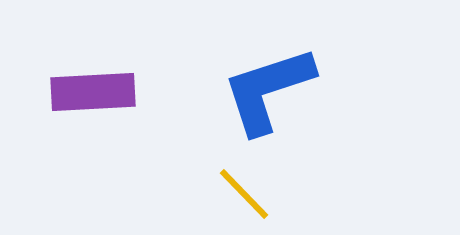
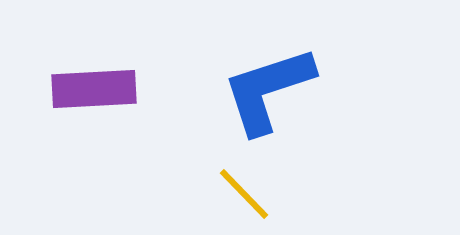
purple rectangle: moved 1 px right, 3 px up
